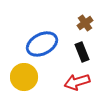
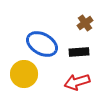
blue ellipse: rotated 56 degrees clockwise
black rectangle: moved 3 px left; rotated 72 degrees counterclockwise
yellow circle: moved 3 px up
